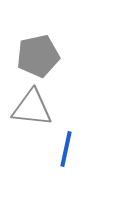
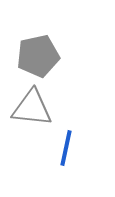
blue line: moved 1 px up
